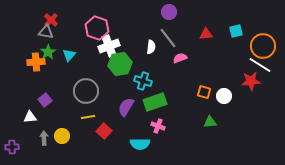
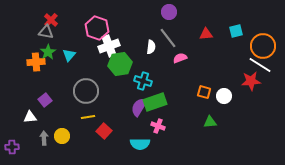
purple semicircle: moved 13 px right
